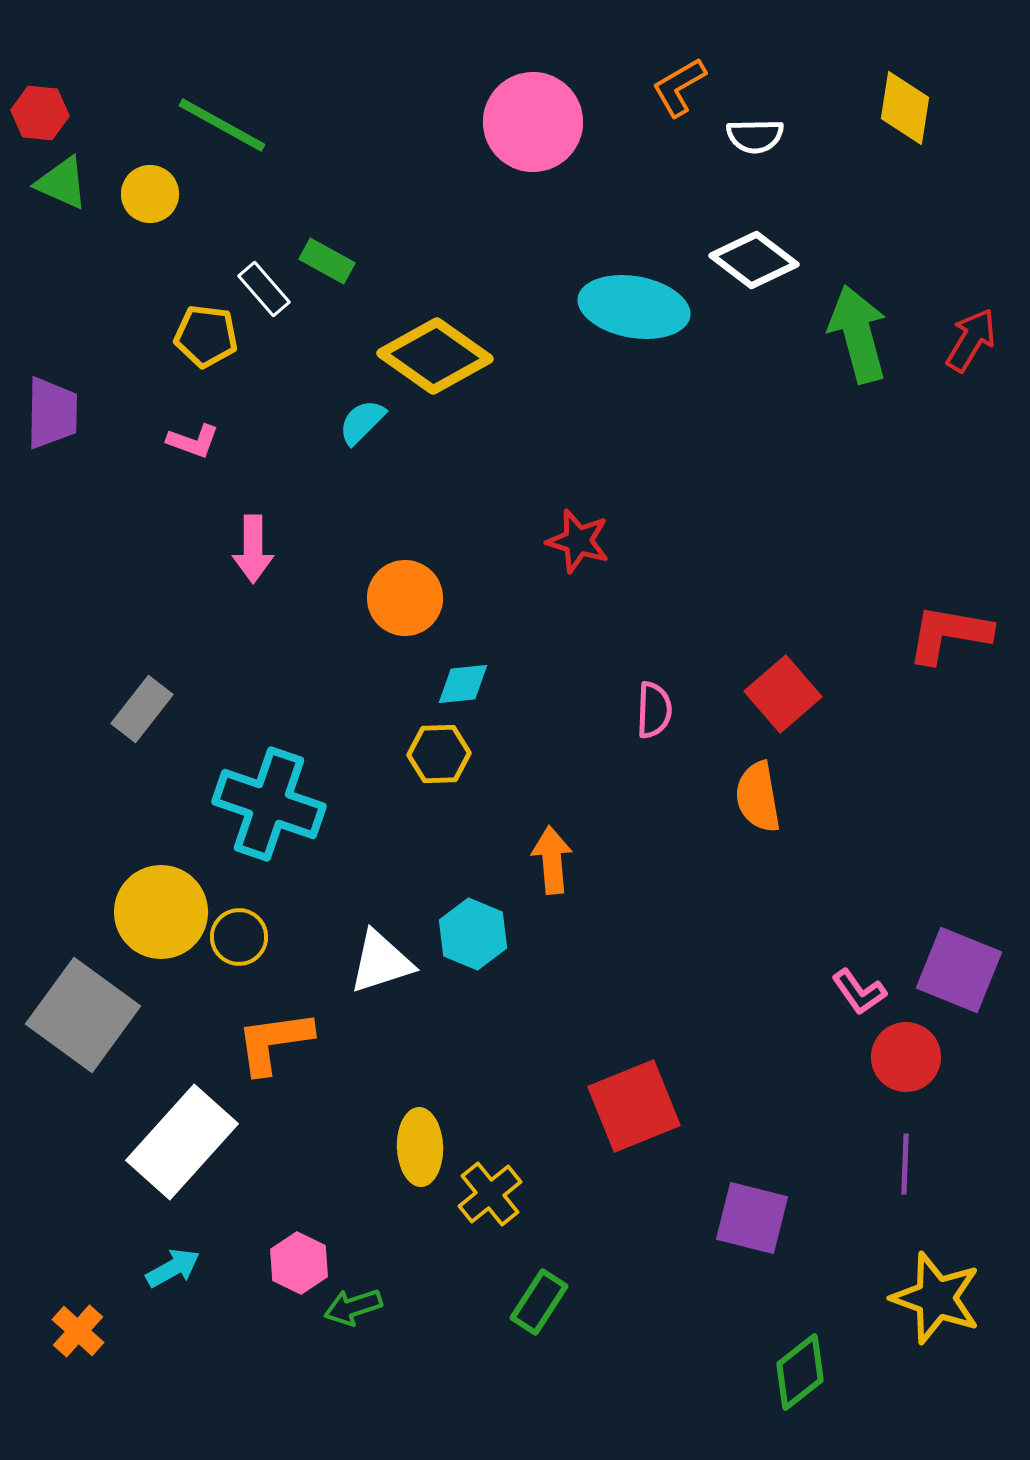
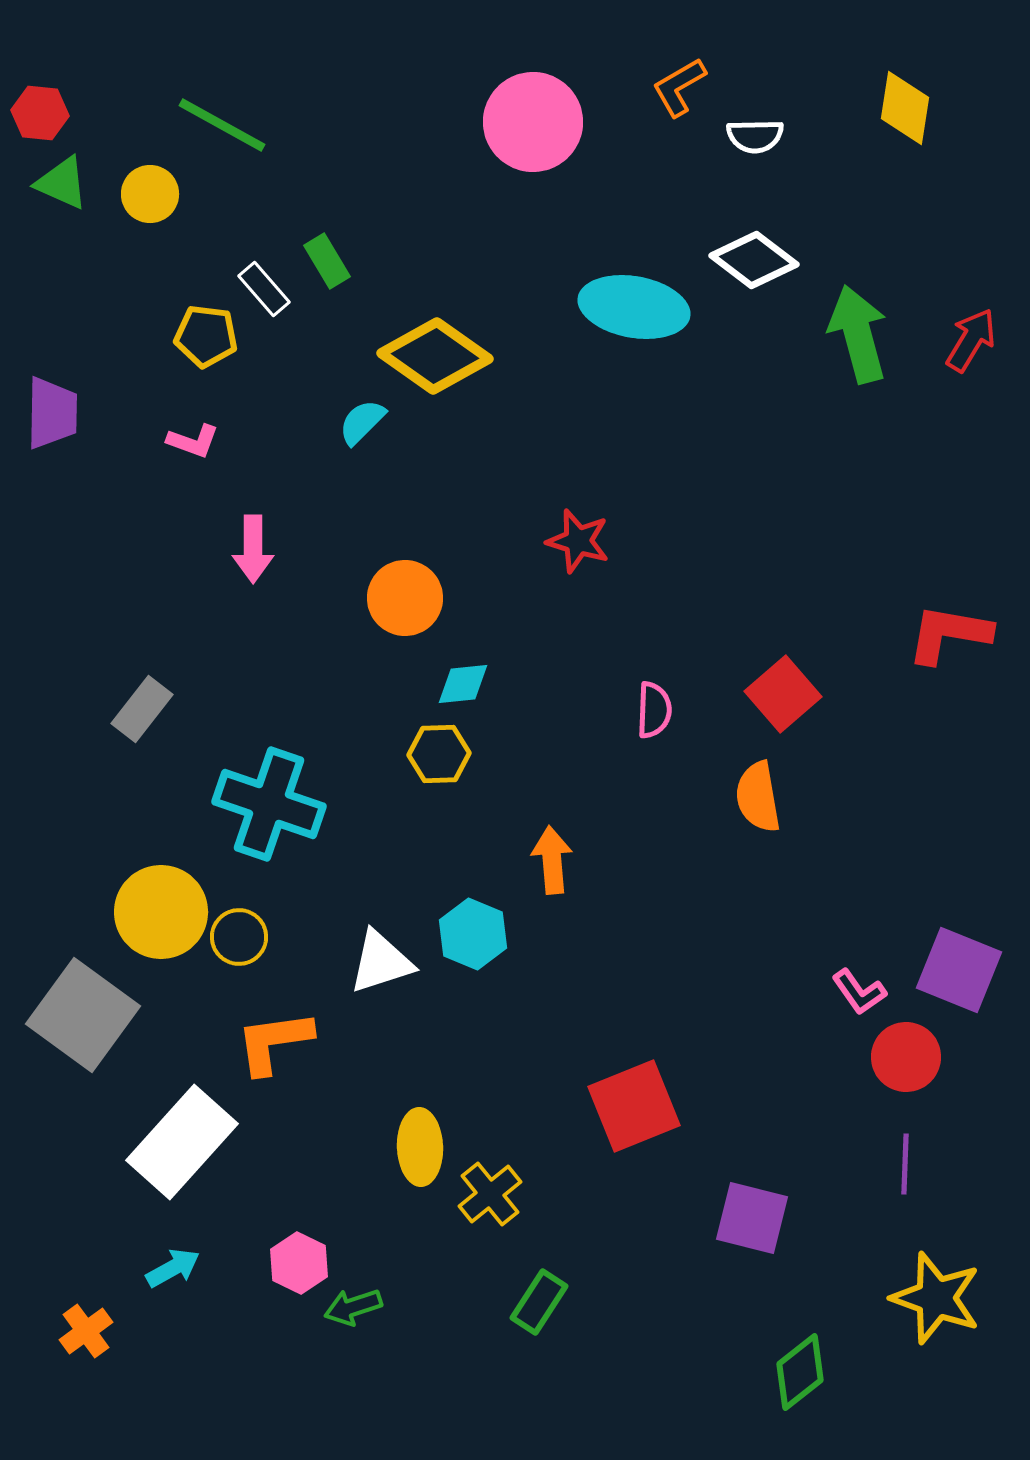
green rectangle at (327, 261): rotated 30 degrees clockwise
orange cross at (78, 1331): moved 8 px right; rotated 12 degrees clockwise
